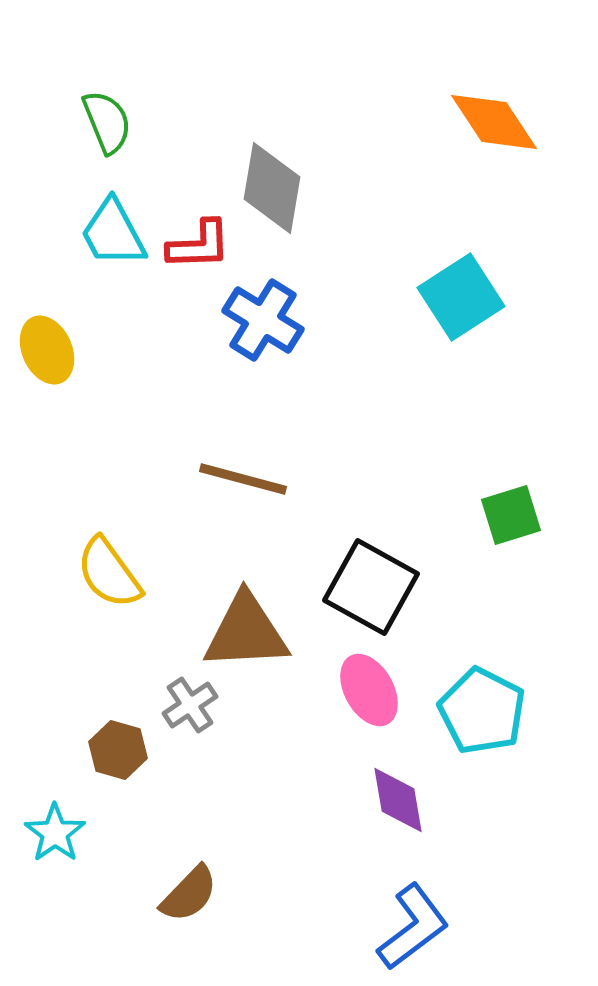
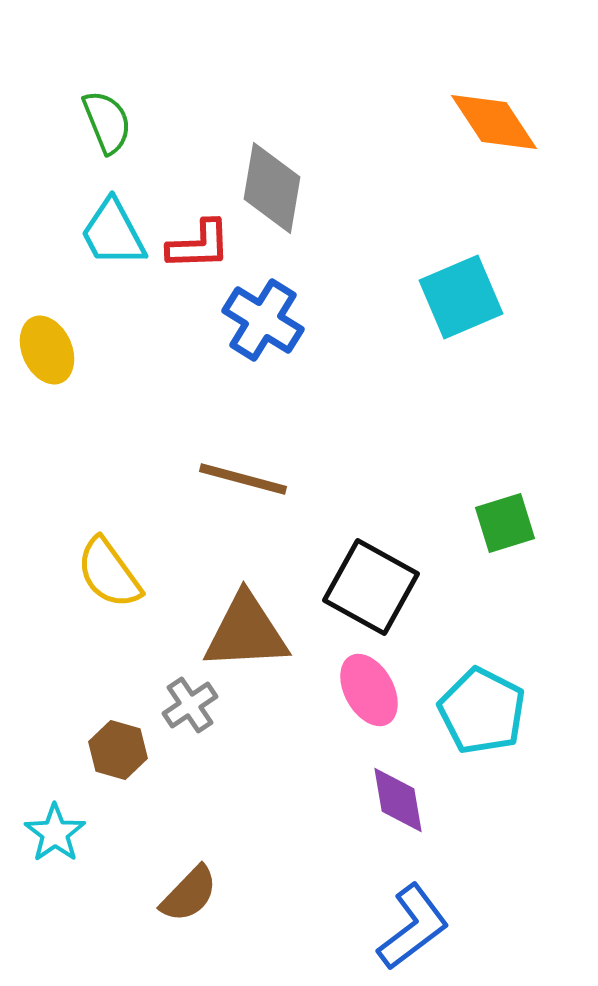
cyan square: rotated 10 degrees clockwise
green square: moved 6 px left, 8 px down
